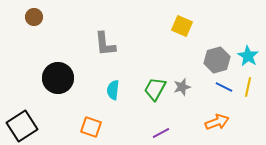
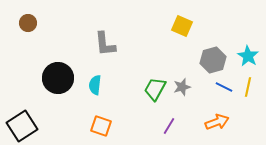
brown circle: moved 6 px left, 6 px down
gray hexagon: moved 4 px left
cyan semicircle: moved 18 px left, 5 px up
orange square: moved 10 px right, 1 px up
purple line: moved 8 px right, 7 px up; rotated 30 degrees counterclockwise
